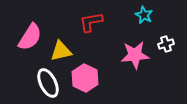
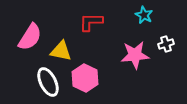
red L-shape: rotated 10 degrees clockwise
yellow triangle: rotated 25 degrees clockwise
white ellipse: moved 1 px up
